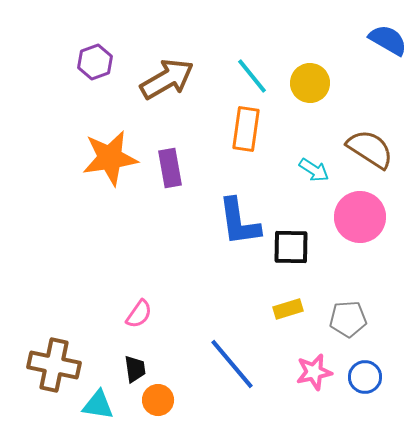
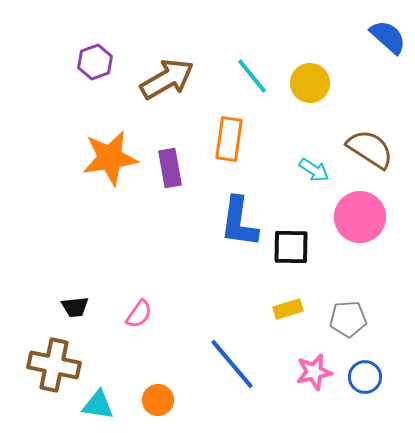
blue semicircle: moved 3 px up; rotated 12 degrees clockwise
orange rectangle: moved 17 px left, 10 px down
blue L-shape: rotated 16 degrees clockwise
black trapezoid: moved 60 px left, 62 px up; rotated 92 degrees clockwise
